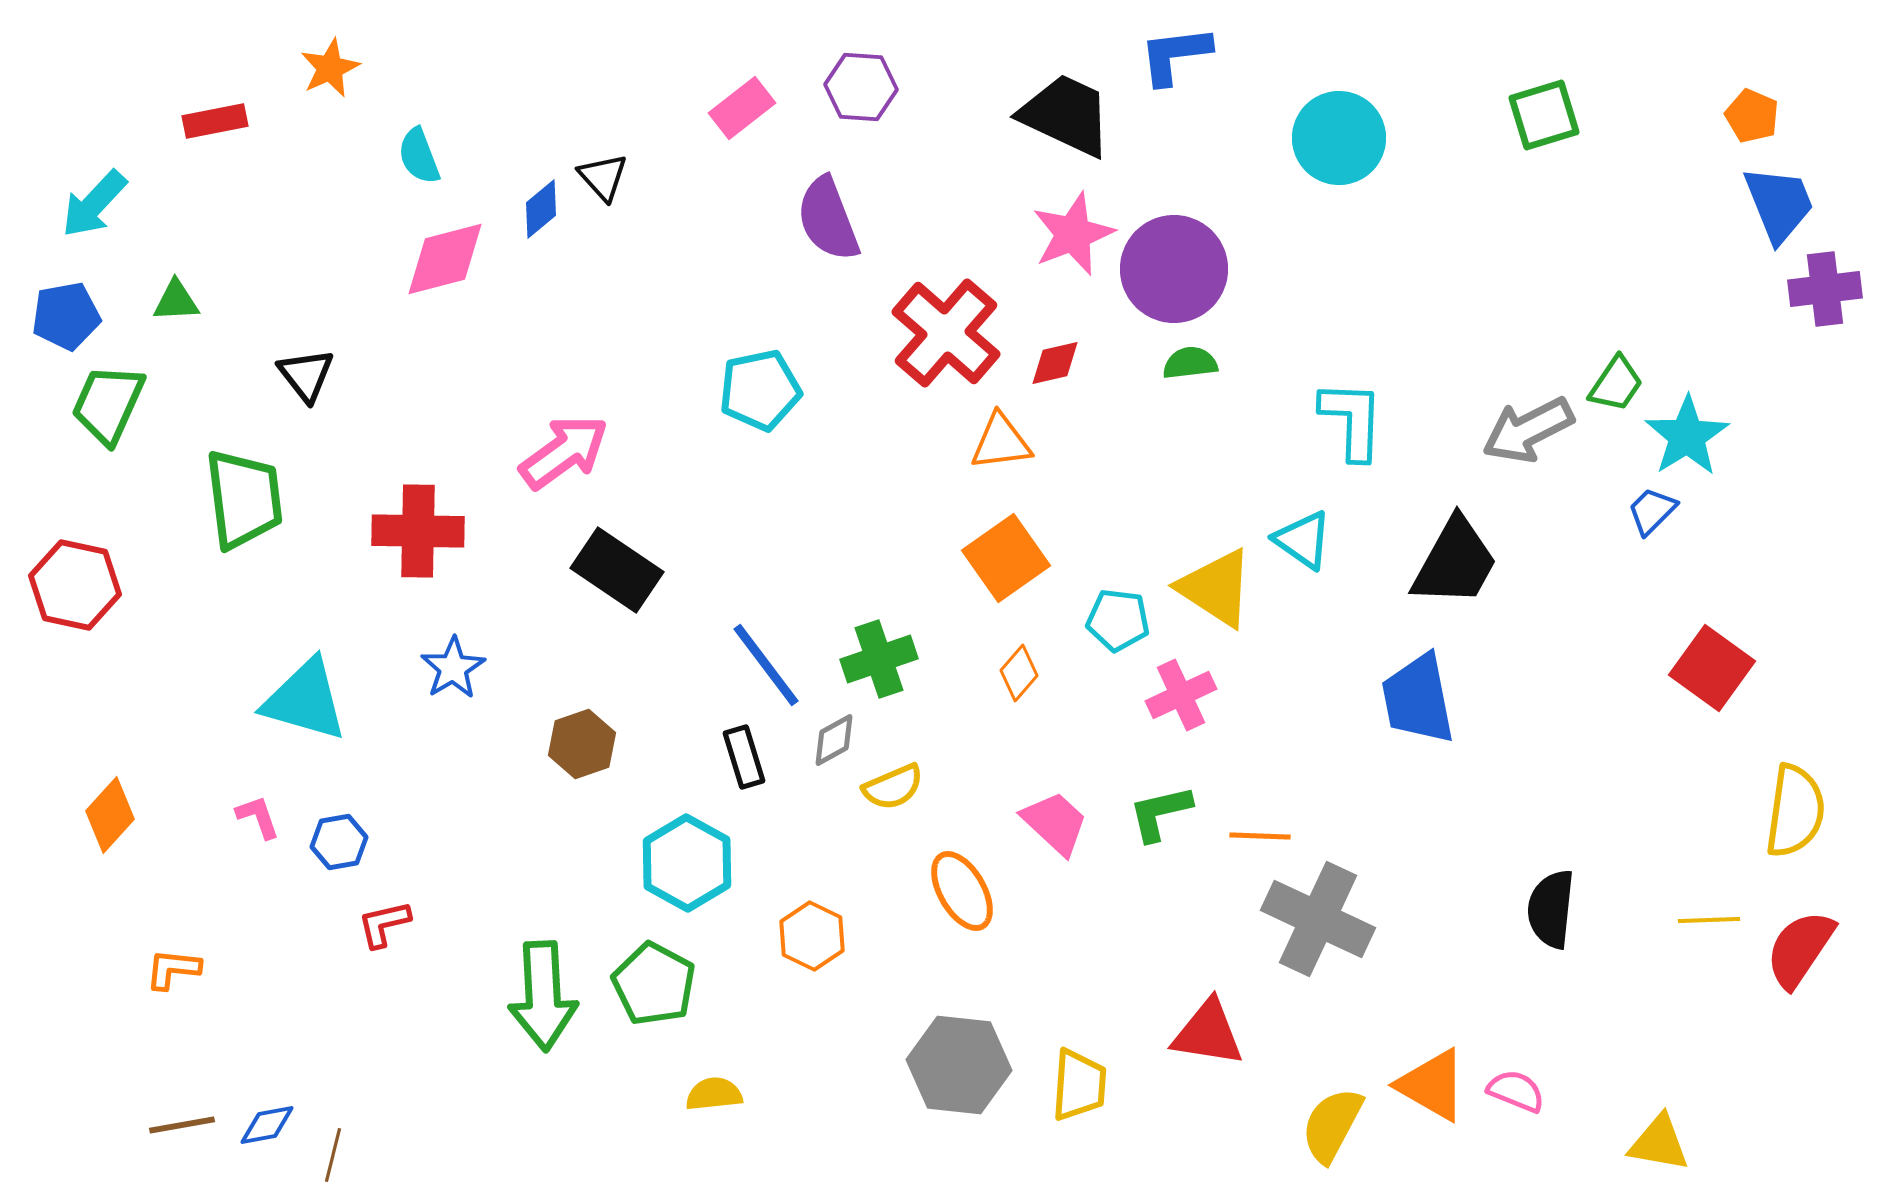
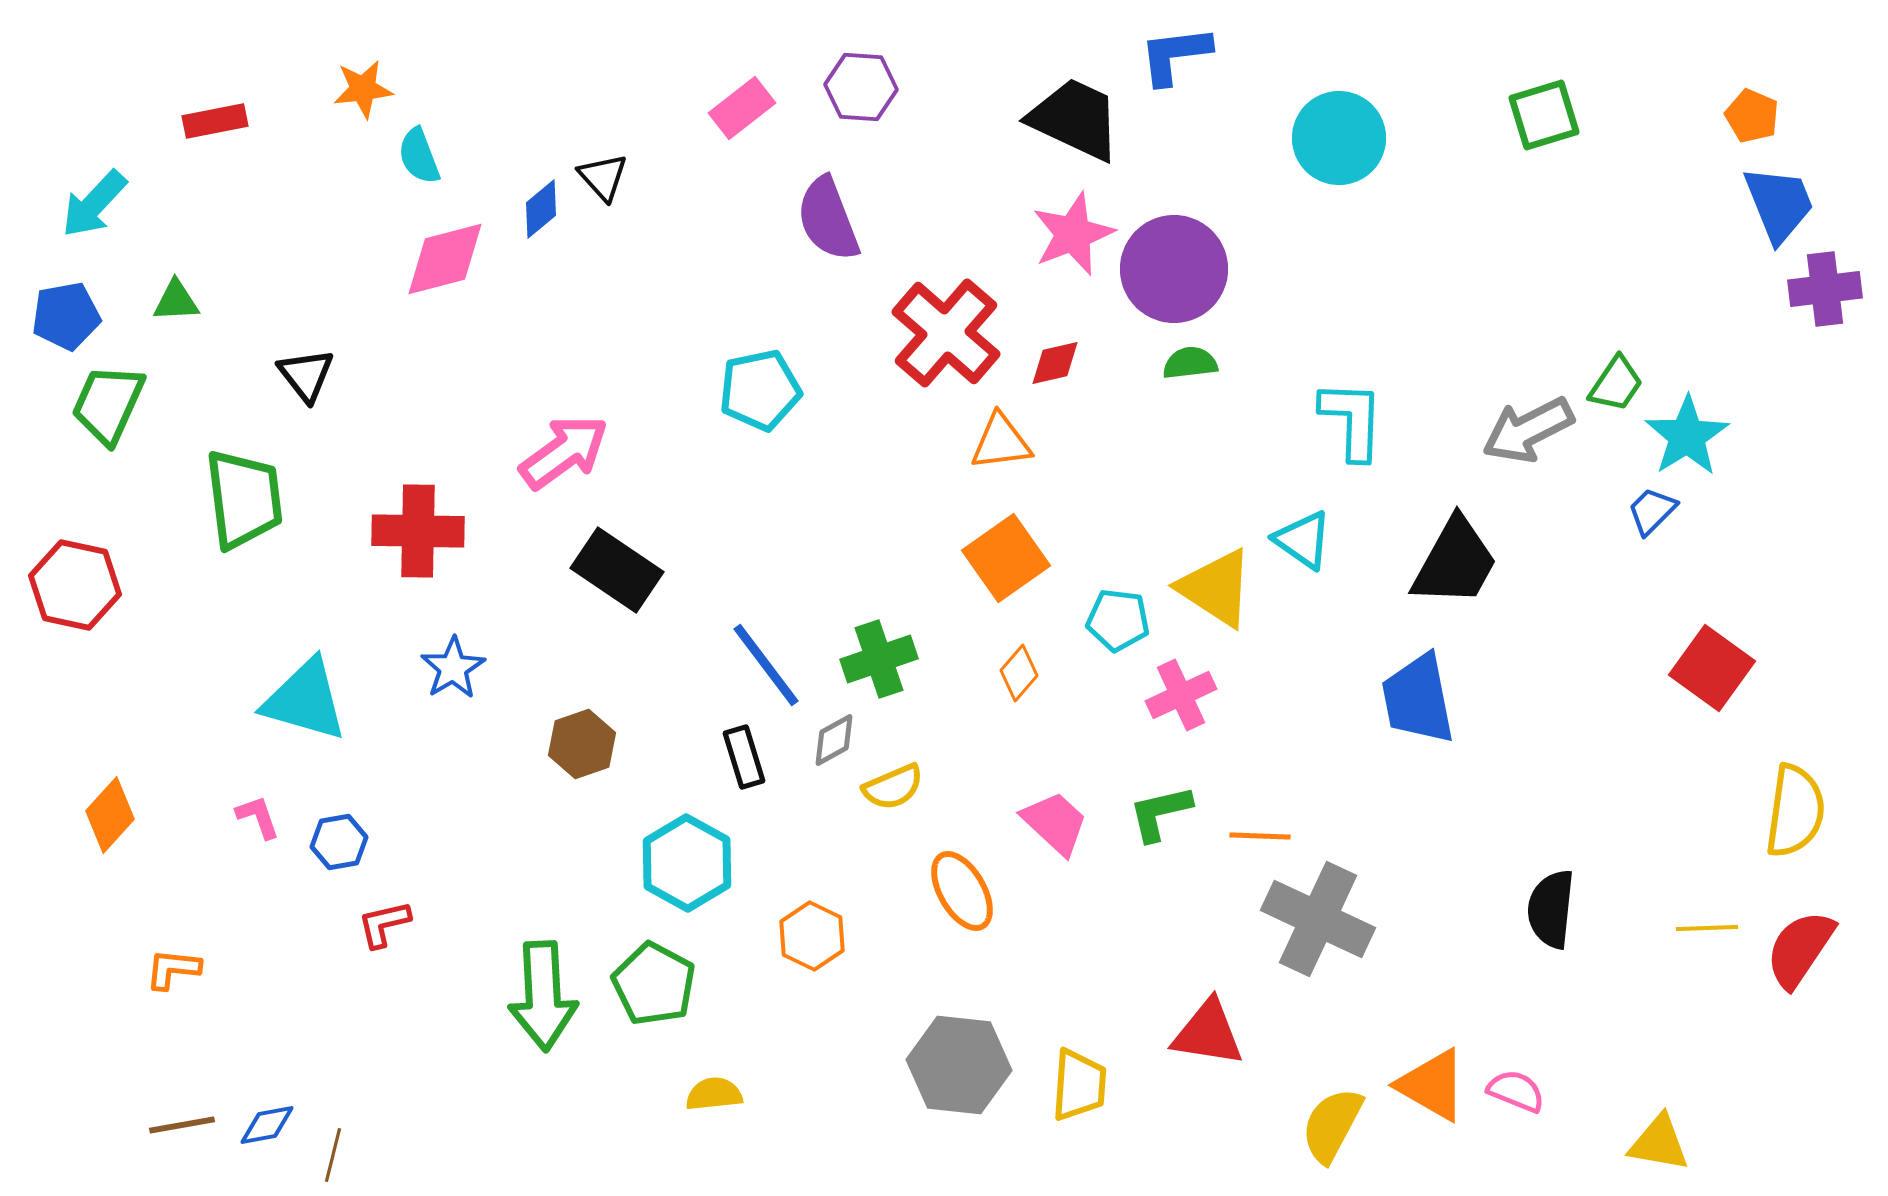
orange star at (330, 68): moved 33 px right, 21 px down; rotated 18 degrees clockwise
black trapezoid at (1066, 115): moved 9 px right, 4 px down
yellow line at (1709, 920): moved 2 px left, 8 px down
